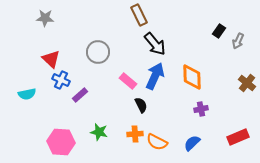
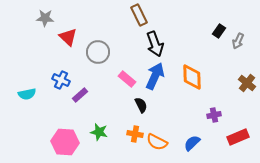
black arrow: rotated 20 degrees clockwise
red triangle: moved 17 px right, 22 px up
pink rectangle: moved 1 px left, 2 px up
purple cross: moved 13 px right, 6 px down
orange cross: rotated 14 degrees clockwise
pink hexagon: moved 4 px right
